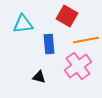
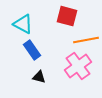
red square: rotated 15 degrees counterclockwise
cyan triangle: rotated 35 degrees clockwise
blue rectangle: moved 17 px left, 6 px down; rotated 30 degrees counterclockwise
